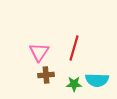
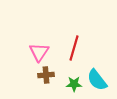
cyan semicircle: rotated 50 degrees clockwise
